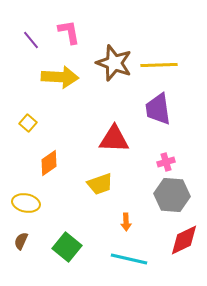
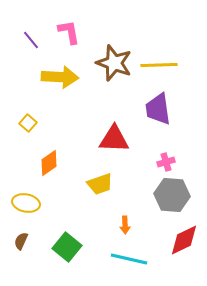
orange arrow: moved 1 px left, 3 px down
